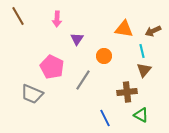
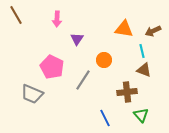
brown line: moved 2 px left, 1 px up
orange circle: moved 4 px down
brown triangle: rotated 49 degrees counterclockwise
green triangle: rotated 21 degrees clockwise
